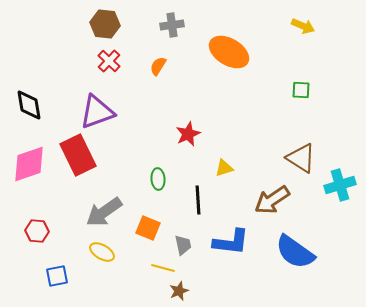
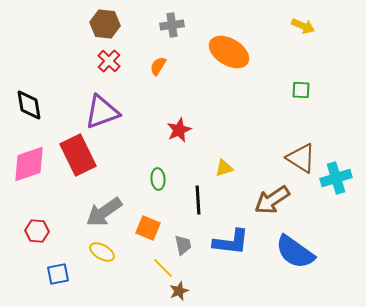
purple triangle: moved 5 px right
red star: moved 9 px left, 4 px up
cyan cross: moved 4 px left, 7 px up
yellow line: rotated 30 degrees clockwise
blue square: moved 1 px right, 2 px up
